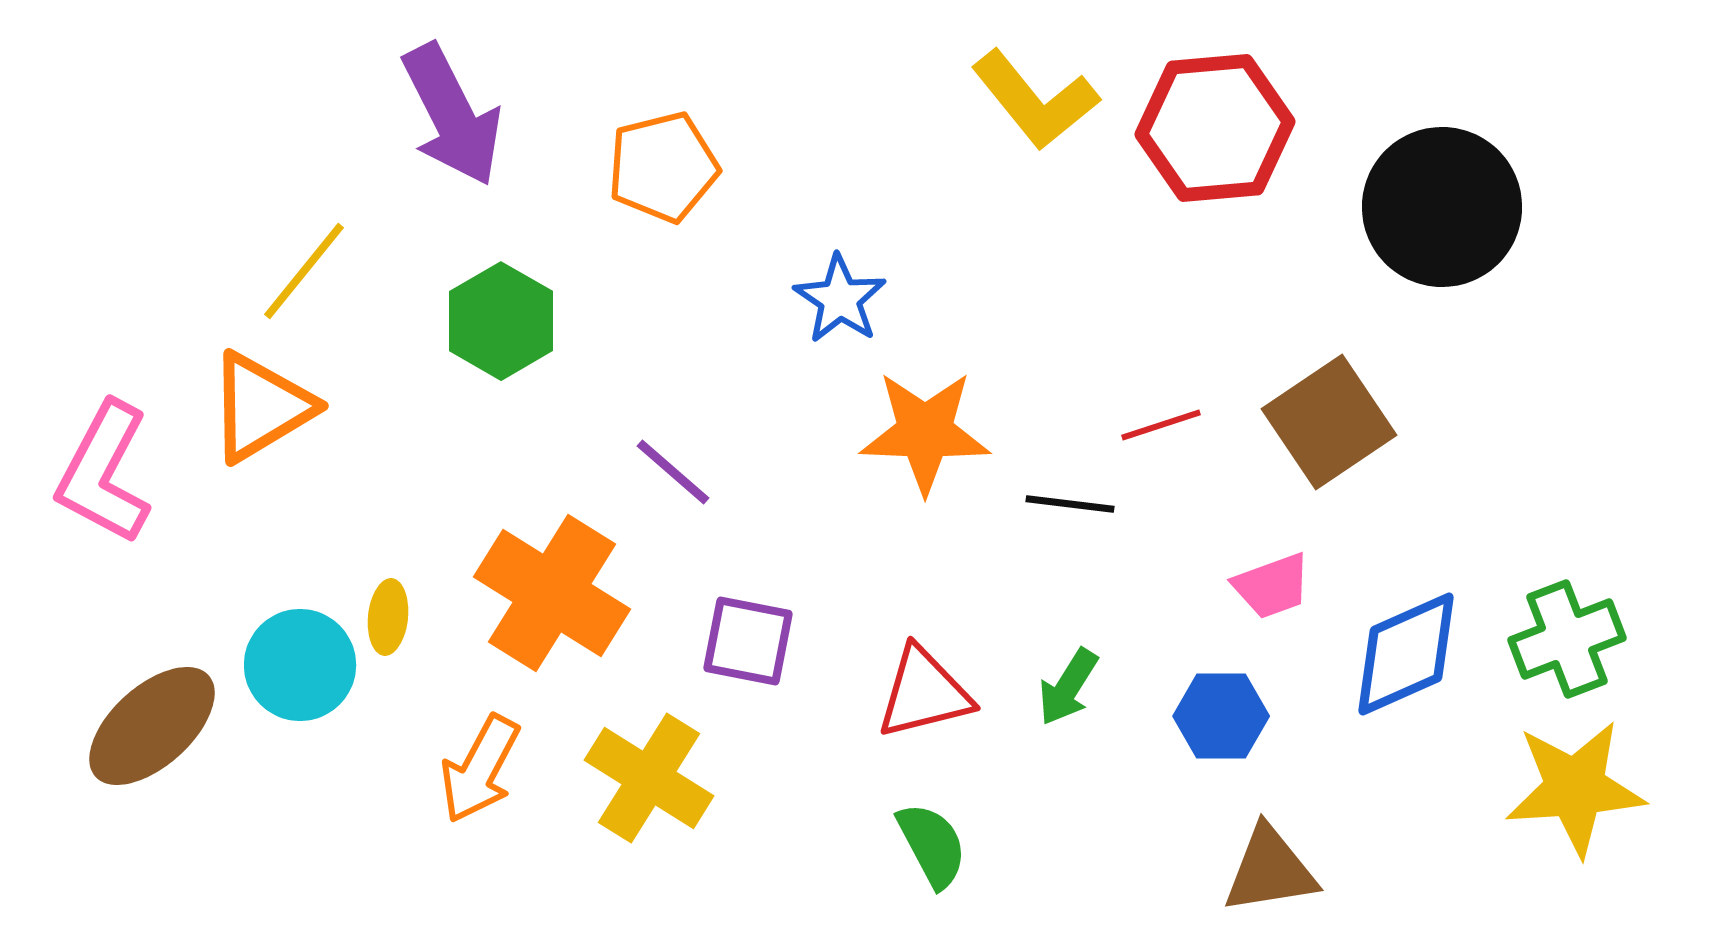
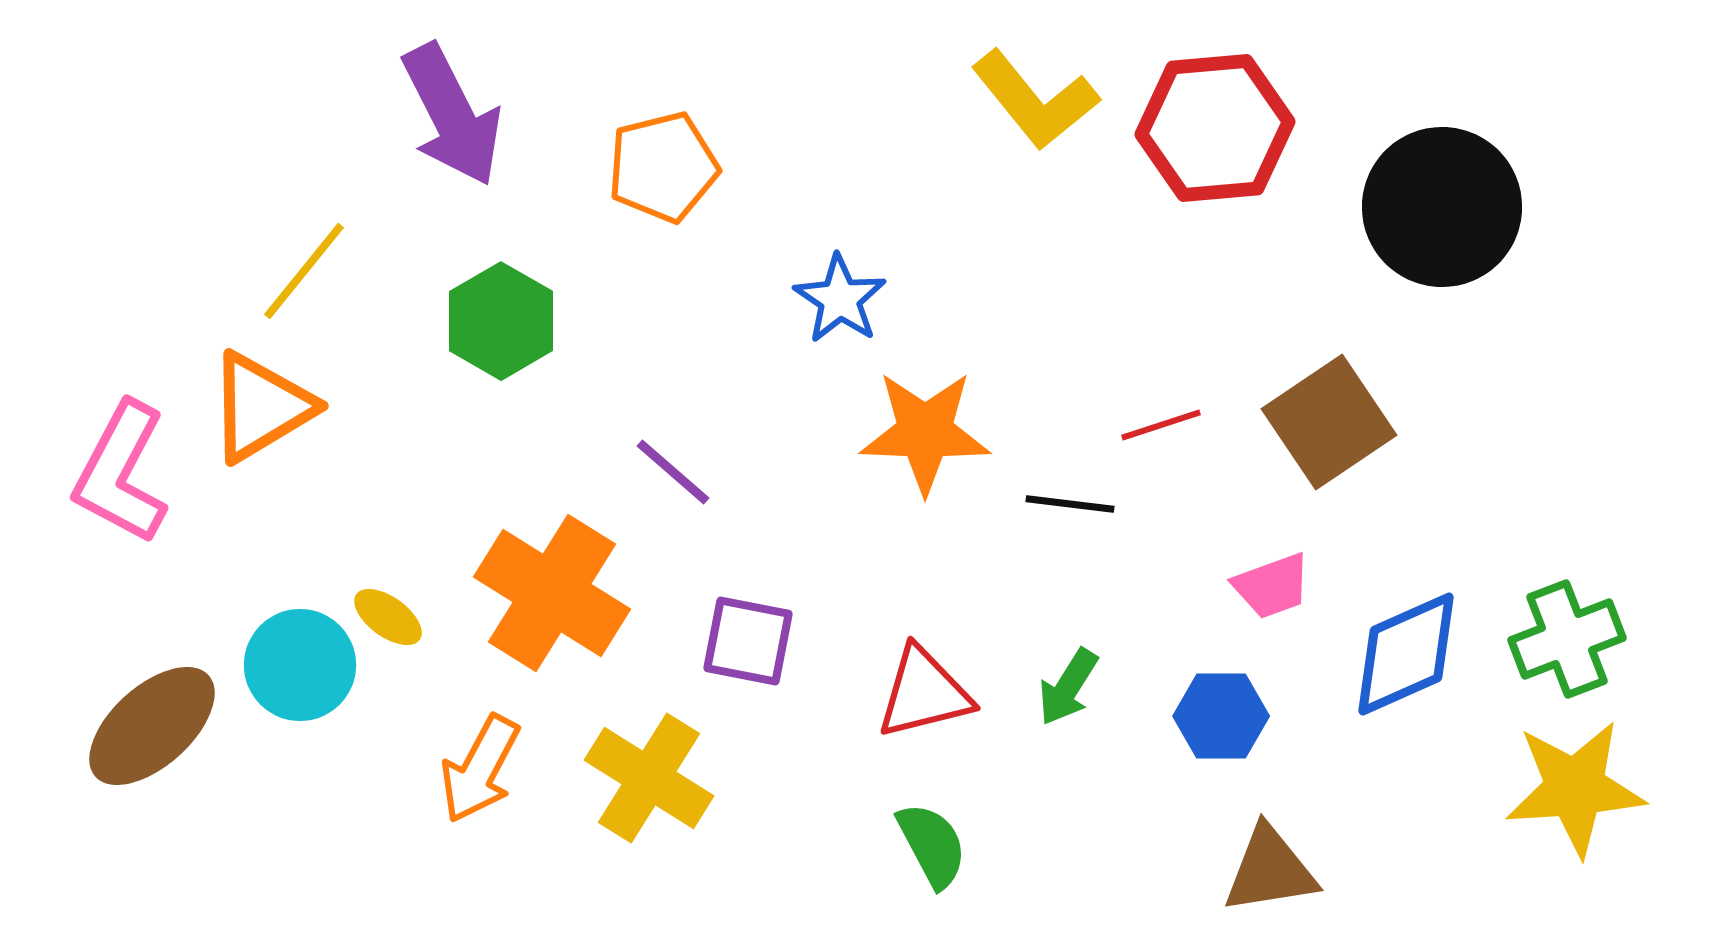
pink L-shape: moved 17 px right
yellow ellipse: rotated 60 degrees counterclockwise
